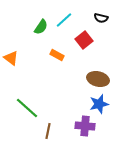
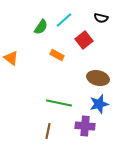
brown ellipse: moved 1 px up
green line: moved 32 px right, 5 px up; rotated 30 degrees counterclockwise
